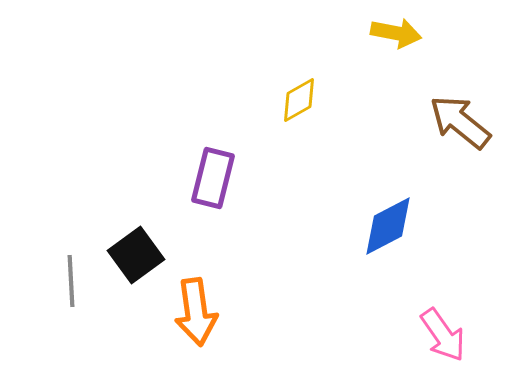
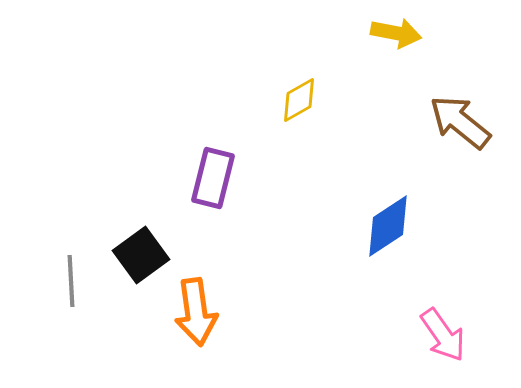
blue diamond: rotated 6 degrees counterclockwise
black square: moved 5 px right
